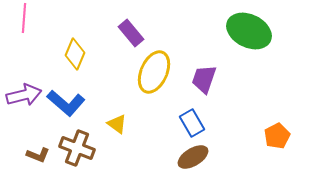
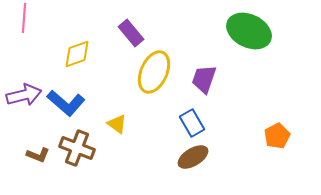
yellow diamond: moved 2 px right; rotated 48 degrees clockwise
